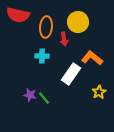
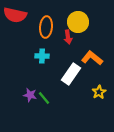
red semicircle: moved 3 px left
red arrow: moved 4 px right, 2 px up
